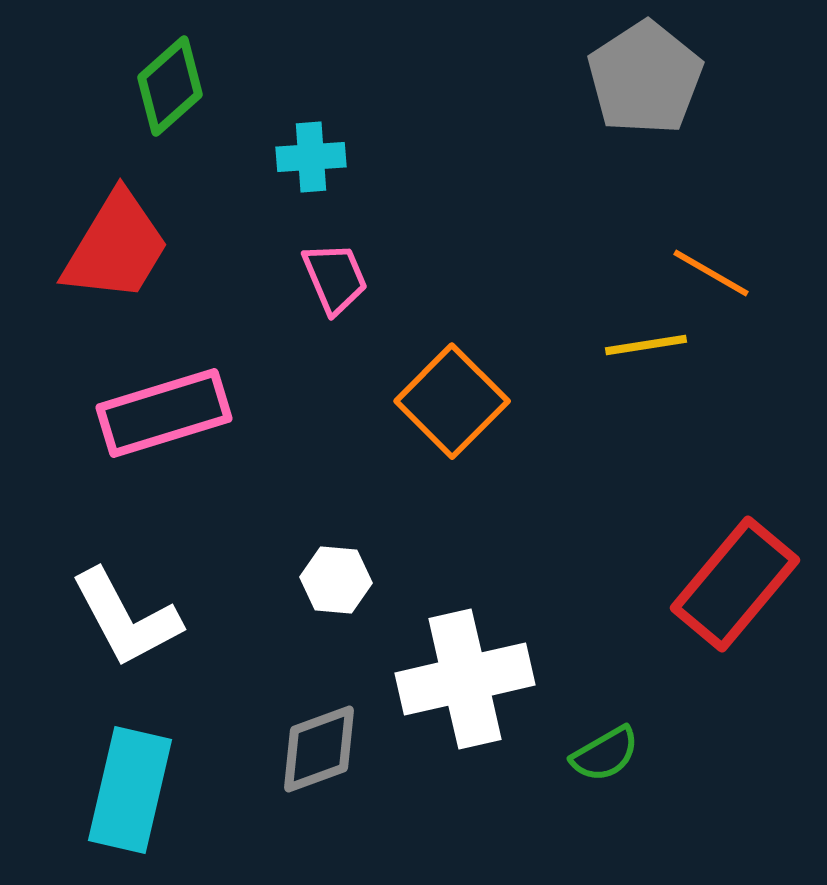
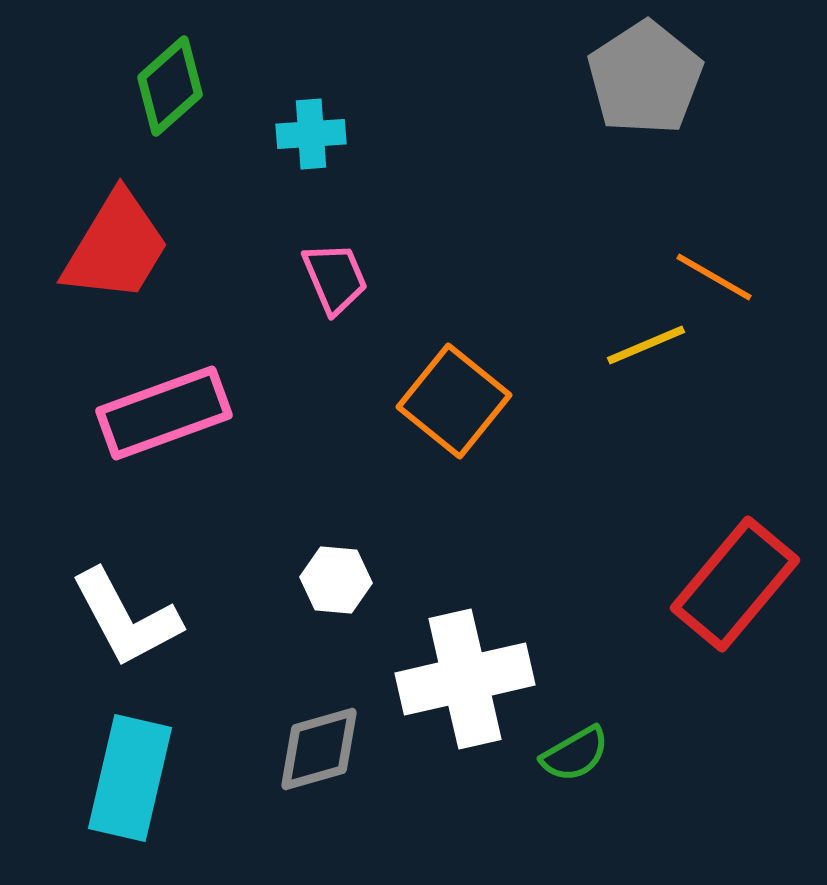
cyan cross: moved 23 px up
orange line: moved 3 px right, 4 px down
yellow line: rotated 14 degrees counterclockwise
orange square: moved 2 px right; rotated 6 degrees counterclockwise
pink rectangle: rotated 3 degrees counterclockwise
gray diamond: rotated 4 degrees clockwise
green semicircle: moved 30 px left
cyan rectangle: moved 12 px up
